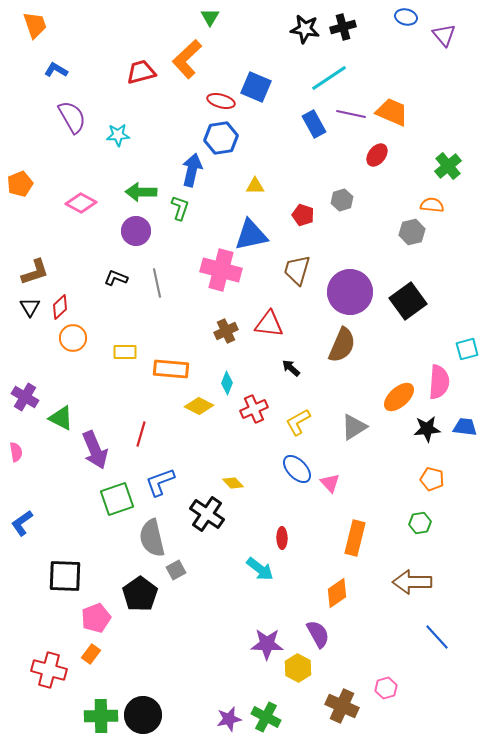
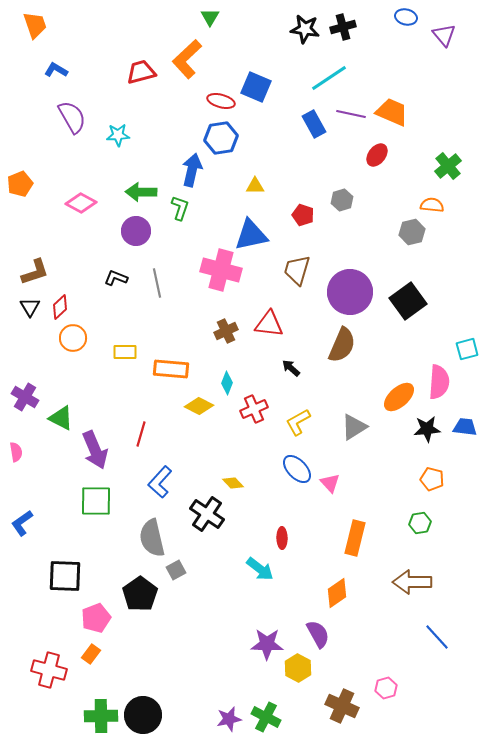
blue L-shape at (160, 482): rotated 28 degrees counterclockwise
green square at (117, 499): moved 21 px left, 2 px down; rotated 20 degrees clockwise
